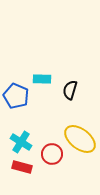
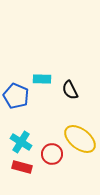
black semicircle: rotated 42 degrees counterclockwise
